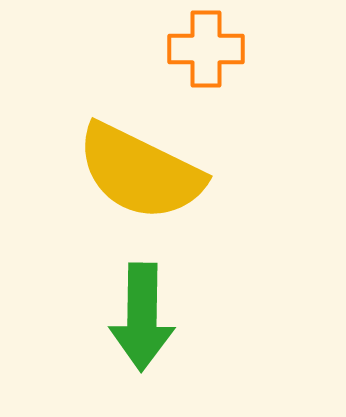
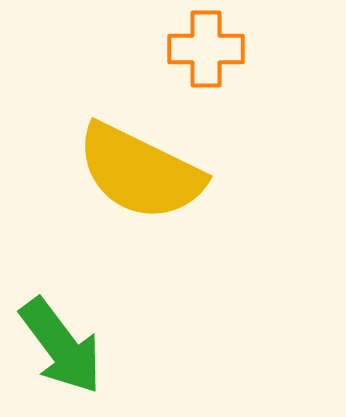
green arrow: moved 81 px left, 29 px down; rotated 38 degrees counterclockwise
